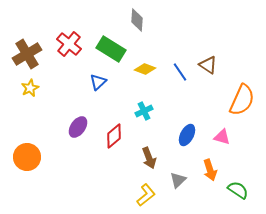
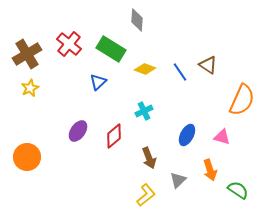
purple ellipse: moved 4 px down
